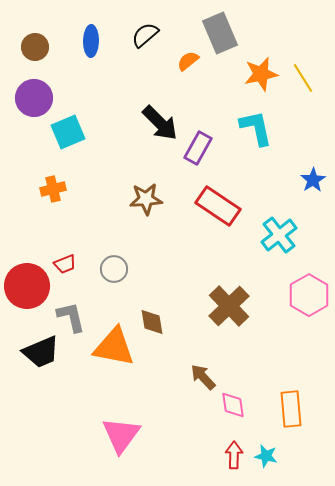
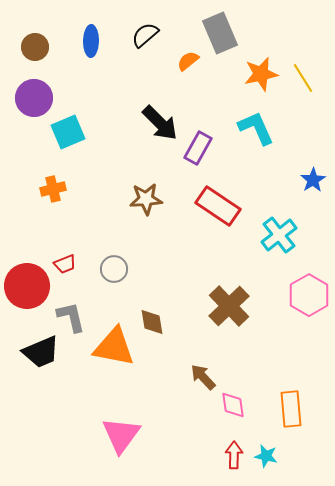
cyan L-shape: rotated 12 degrees counterclockwise
